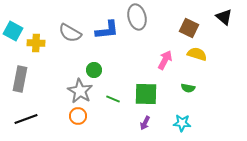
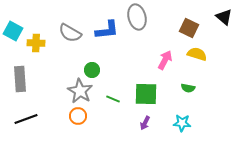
green circle: moved 2 px left
gray rectangle: rotated 15 degrees counterclockwise
